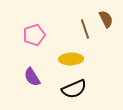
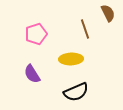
brown semicircle: moved 2 px right, 6 px up
pink pentagon: moved 2 px right, 1 px up
purple semicircle: moved 3 px up
black semicircle: moved 2 px right, 3 px down
